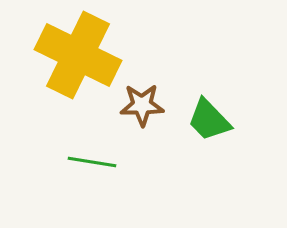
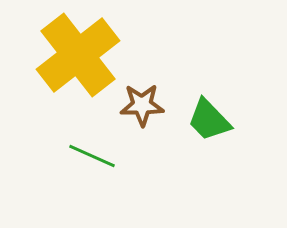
yellow cross: rotated 26 degrees clockwise
green line: moved 6 px up; rotated 15 degrees clockwise
